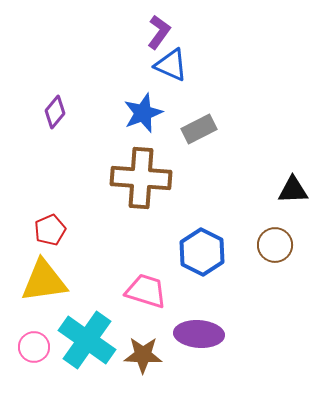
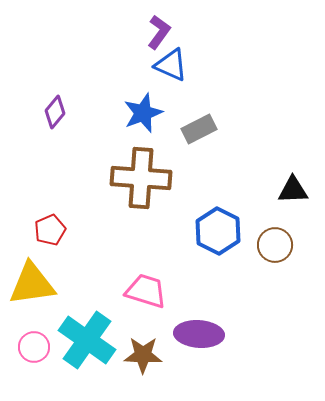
blue hexagon: moved 16 px right, 21 px up
yellow triangle: moved 12 px left, 3 px down
